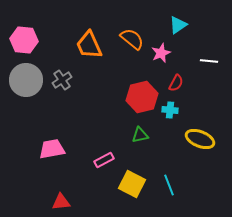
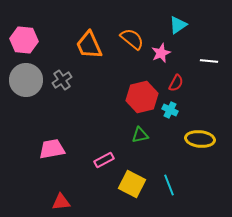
cyan cross: rotated 21 degrees clockwise
yellow ellipse: rotated 16 degrees counterclockwise
